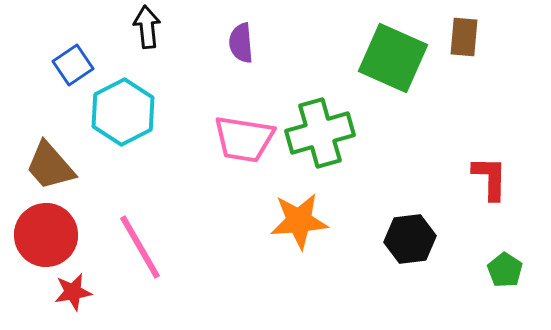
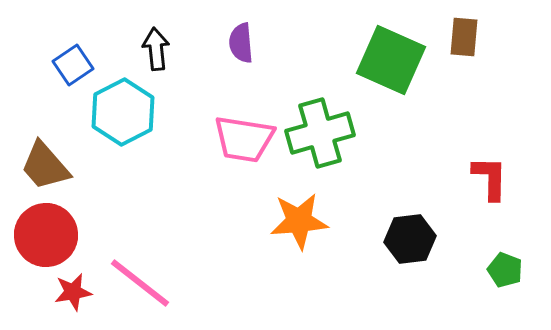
black arrow: moved 9 px right, 22 px down
green square: moved 2 px left, 2 px down
brown trapezoid: moved 5 px left
pink line: moved 36 px down; rotated 22 degrees counterclockwise
green pentagon: rotated 12 degrees counterclockwise
